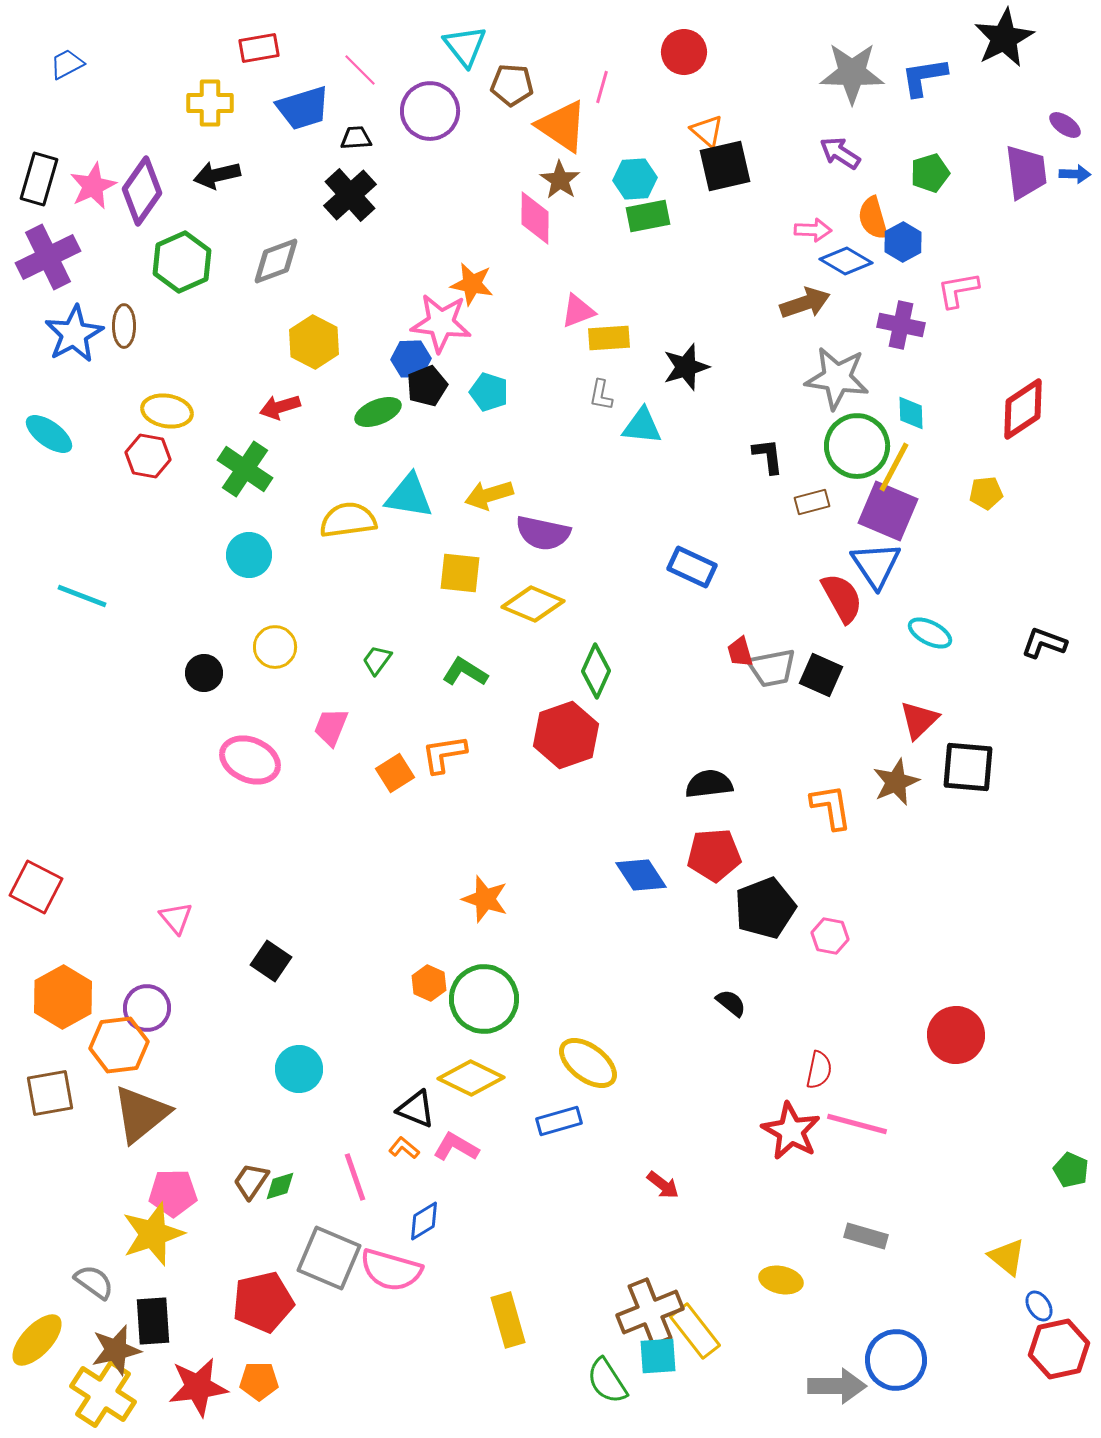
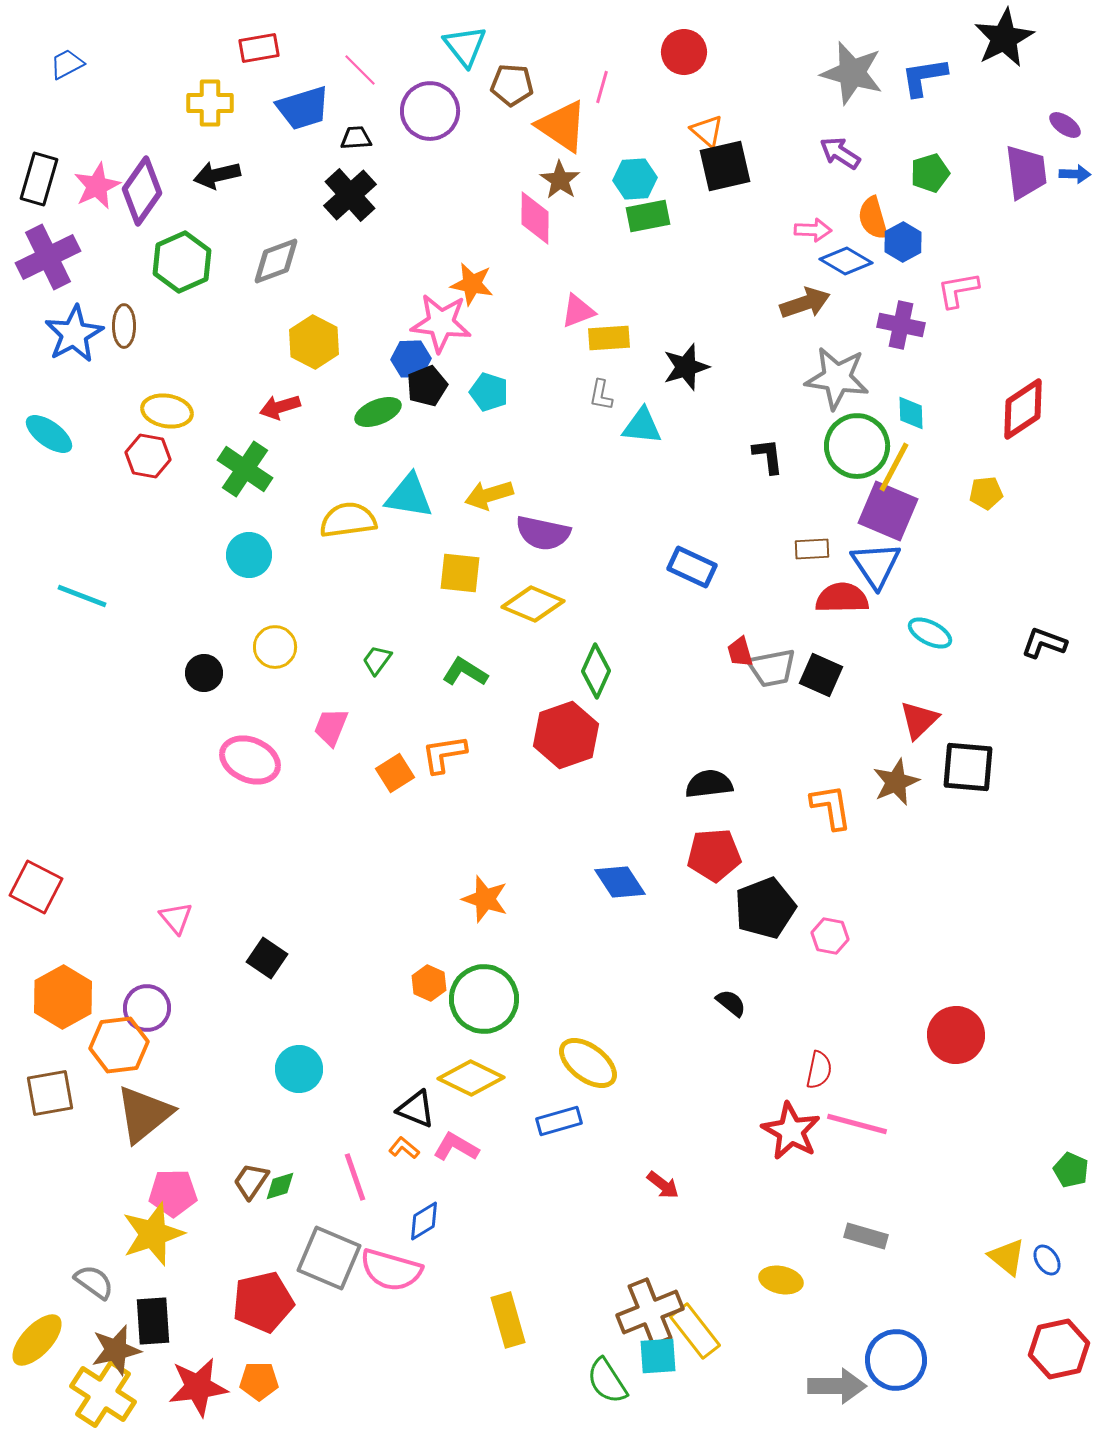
gray star at (852, 73): rotated 14 degrees clockwise
pink star at (93, 186): moved 4 px right
brown rectangle at (812, 502): moved 47 px down; rotated 12 degrees clockwise
red semicircle at (842, 598): rotated 62 degrees counterclockwise
blue diamond at (641, 875): moved 21 px left, 7 px down
black square at (271, 961): moved 4 px left, 3 px up
brown triangle at (141, 1114): moved 3 px right
blue ellipse at (1039, 1306): moved 8 px right, 46 px up
